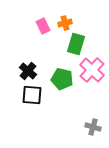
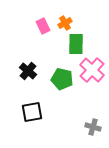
orange cross: rotated 16 degrees counterclockwise
green rectangle: rotated 15 degrees counterclockwise
black square: moved 17 px down; rotated 15 degrees counterclockwise
